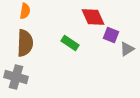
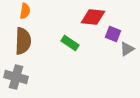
red diamond: rotated 60 degrees counterclockwise
purple square: moved 2 px right, 1 px up
brown semicircle: moved 2 px left, 2 px up
